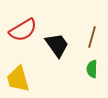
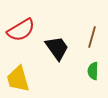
red semicircle: moved 2 px left
black trapezoid: moved 3 px down
green semicircle: moved 1 px right, 2 px down
